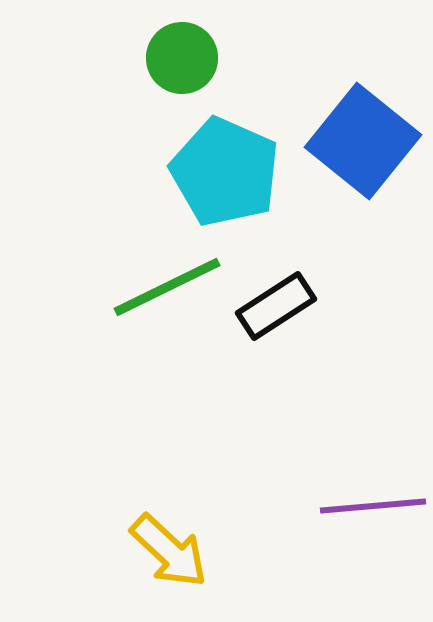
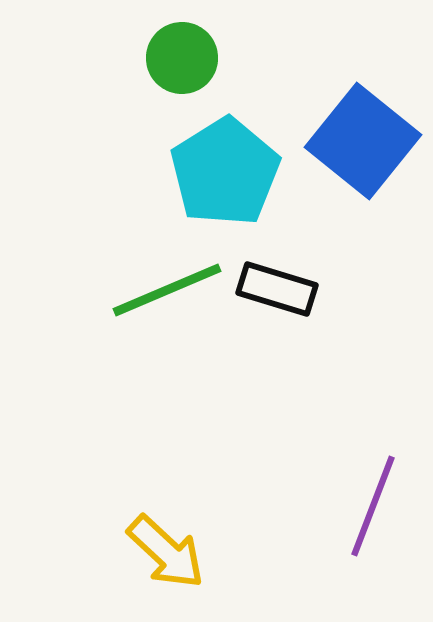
cyan pentagon: rotated 16 degrees clockwise
green line: moved 3 px down; rotated 3 degrees clockwise
black rectangle: moved 1 px right, 17 px up; rotated 50 degrees clockwise
purple line: rotated 64 degrees counterclockwise
yellow arrow: moved 3 px left, 1 px down
